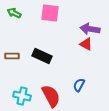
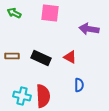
purple arrow: moved 1 px left
red triangle: moved 16 px left, 13 px down
black rectangle: moved 1 px left, 2 px down
blue semicircle: rotated 152 degrees clockwise
red semicircle: moved 8 px left; rotated 25 degrees clockwise
